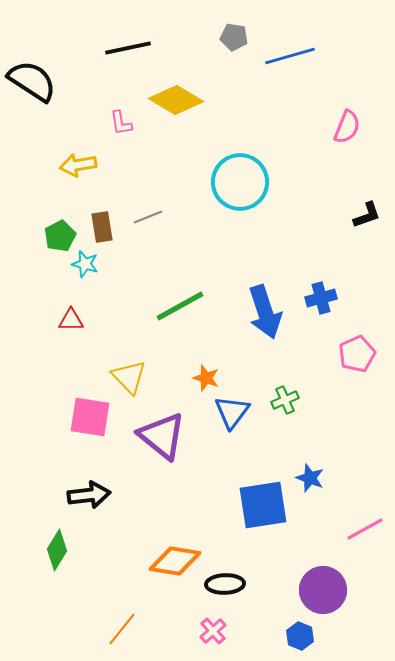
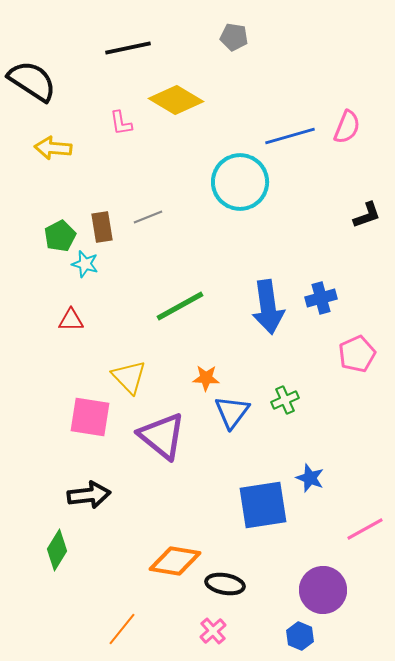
blue line: moved 80 px down
yellow arrow: moved 25 px left, 17 px up; rotated 15 degrees clockwise
blue arrow: moved 3 px right, 5 px up; rotated 10 degrees clockwise
orange star: rotated 16 degrees counterclockwise
black ellipse: rotated 12 degrees clockwise
